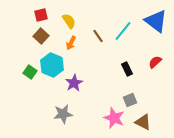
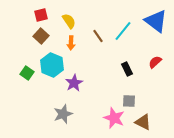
orange arrow: rotated 24 degrees counterclockwise
green square: moved 3 px left, 1 px down
gray square: moved 1 px left, 1 px down; rotated 24 degrees clockwise
gray star: rotated 12 degrees counterclockwise
